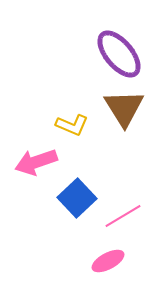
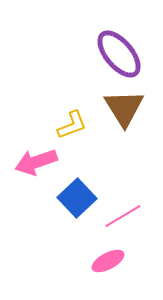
yellow L-shape: rotated 44 degrees counterclockwise
